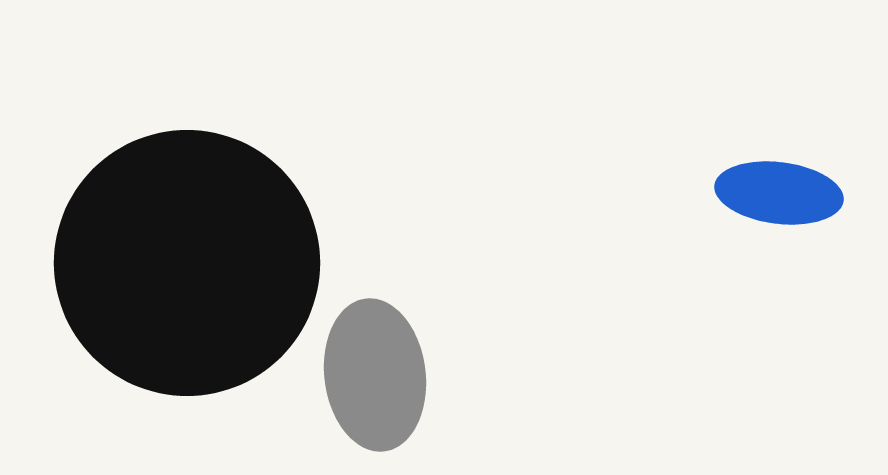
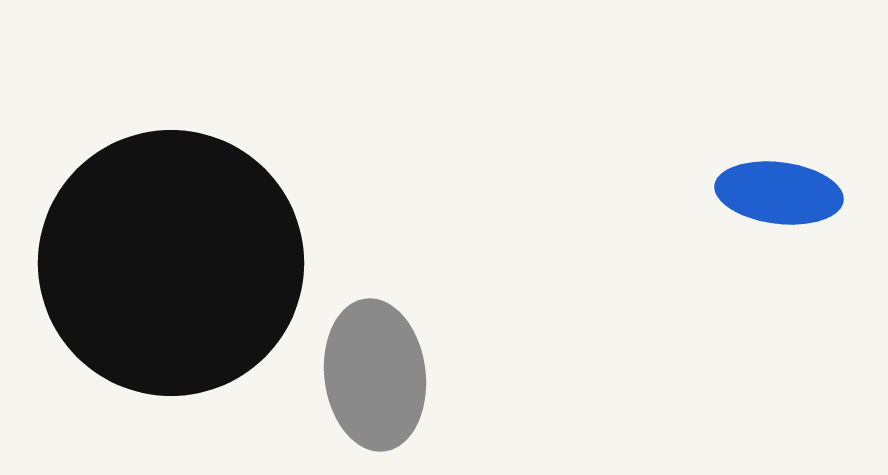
black circle: moved 16 px left
